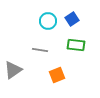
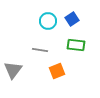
gray triangle: rotated 18 degrees counterclockwise
orange square: moved 4 px up
